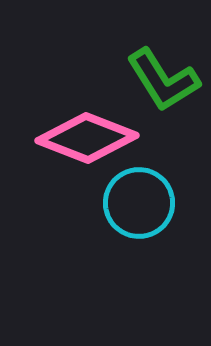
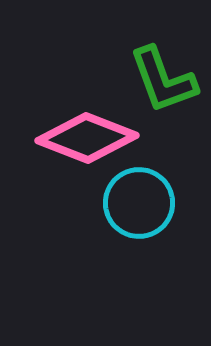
green L-shape: rotated 12 degrees clockwise
